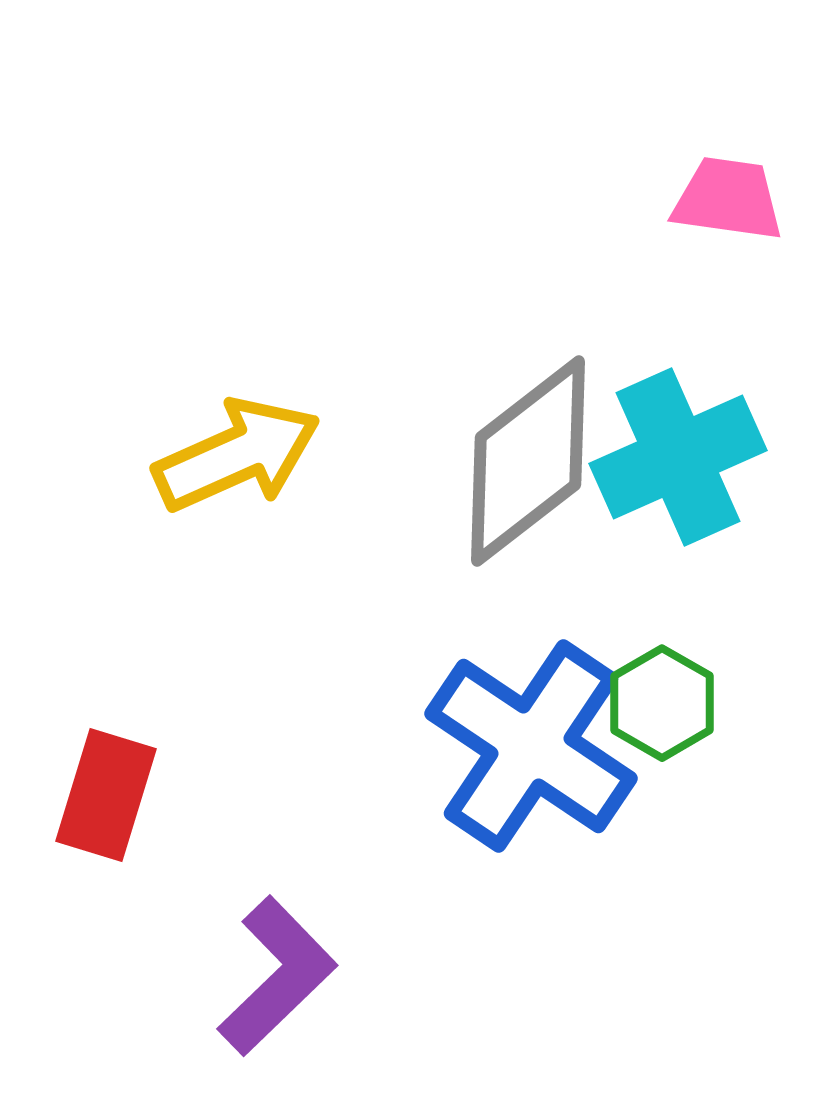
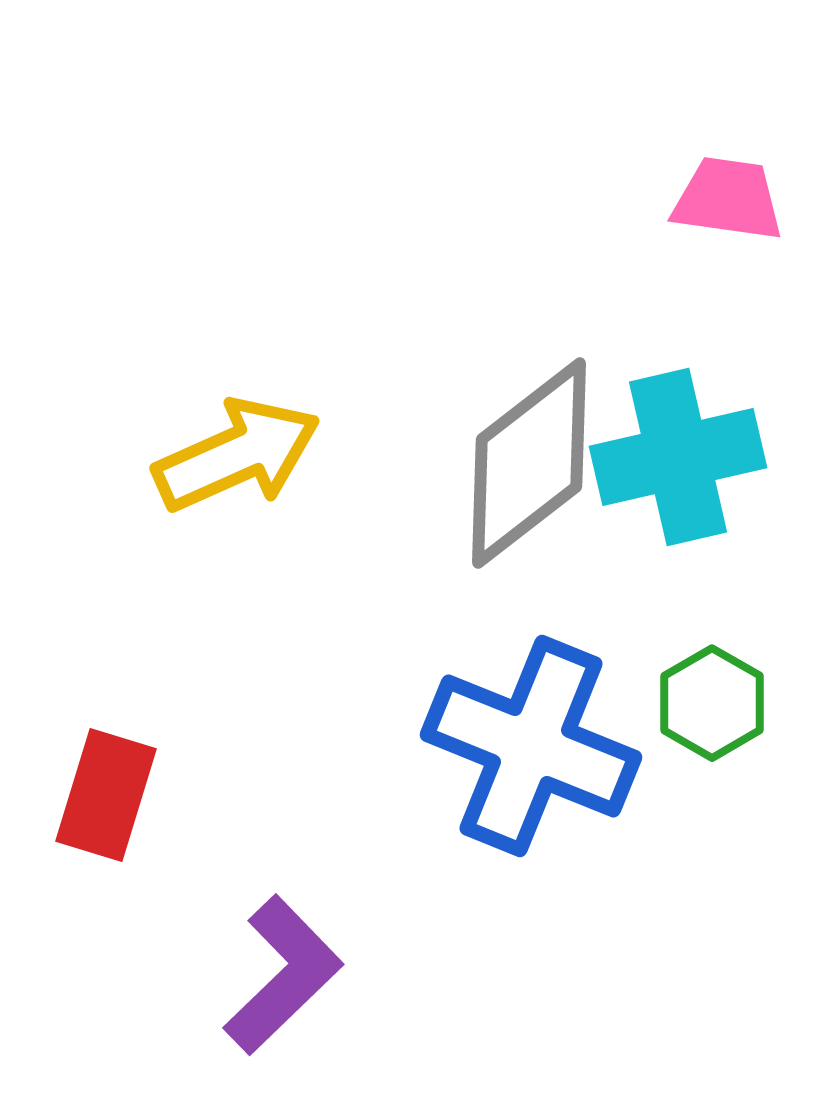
cyan cross: rotated 11 degrees clockwise
gray diamond: moved 1 px right, 2 px down
green hexagon: moved 50 px right
blue cross: rotated 12 degrees counterclockwise
purple L-shape: moved 6 px right, 1 px up
